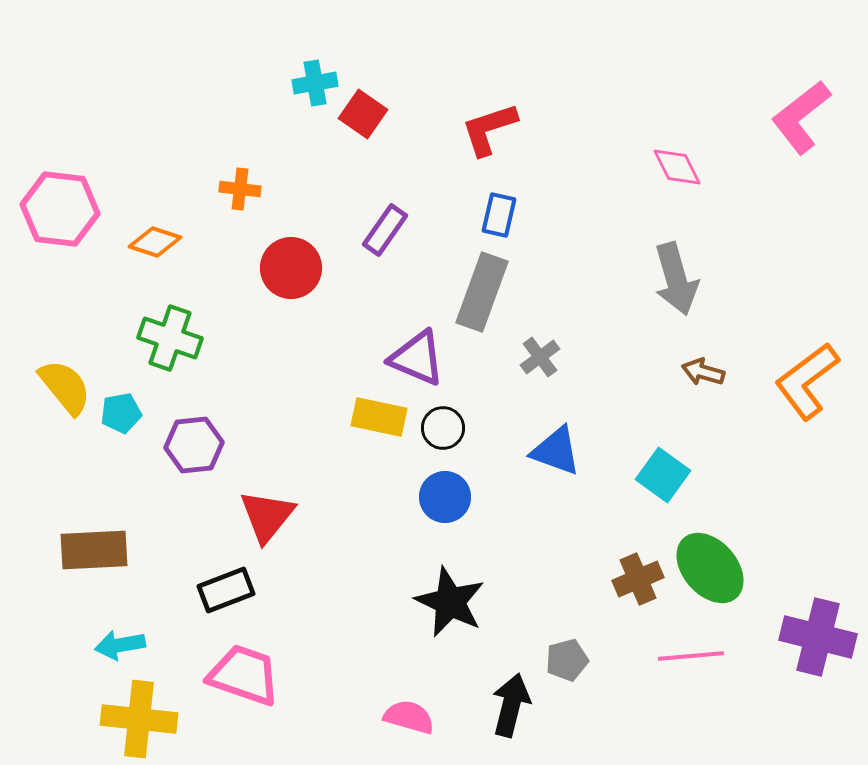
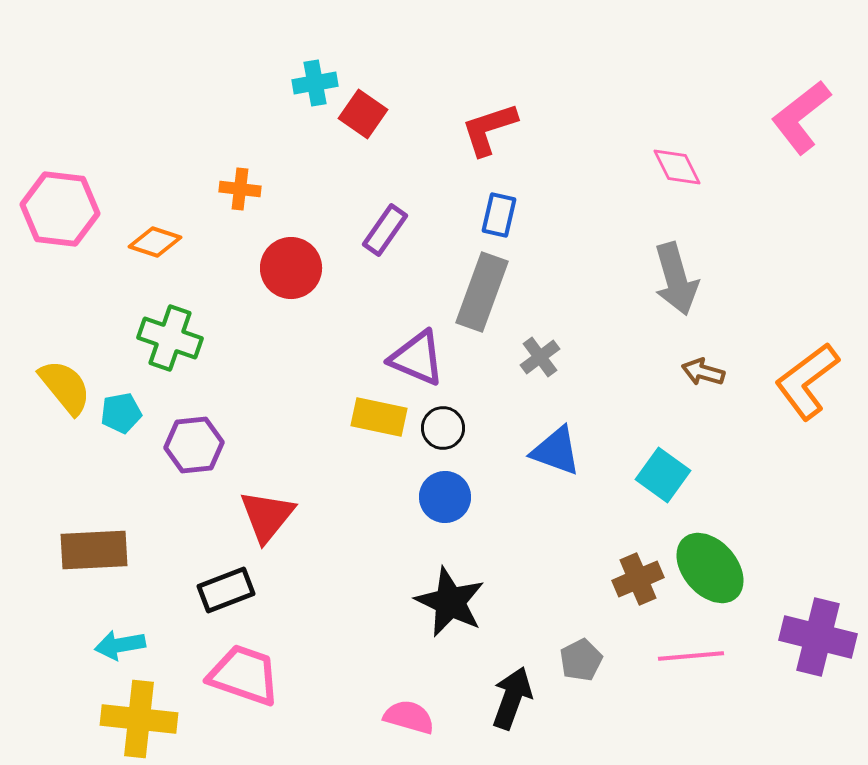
gray pentagon: moved 14 px right; rotated 12 degrees counterclockwise
black arrow: moved 1 px right, 7 px up; rotated 6 degrees clockwise
